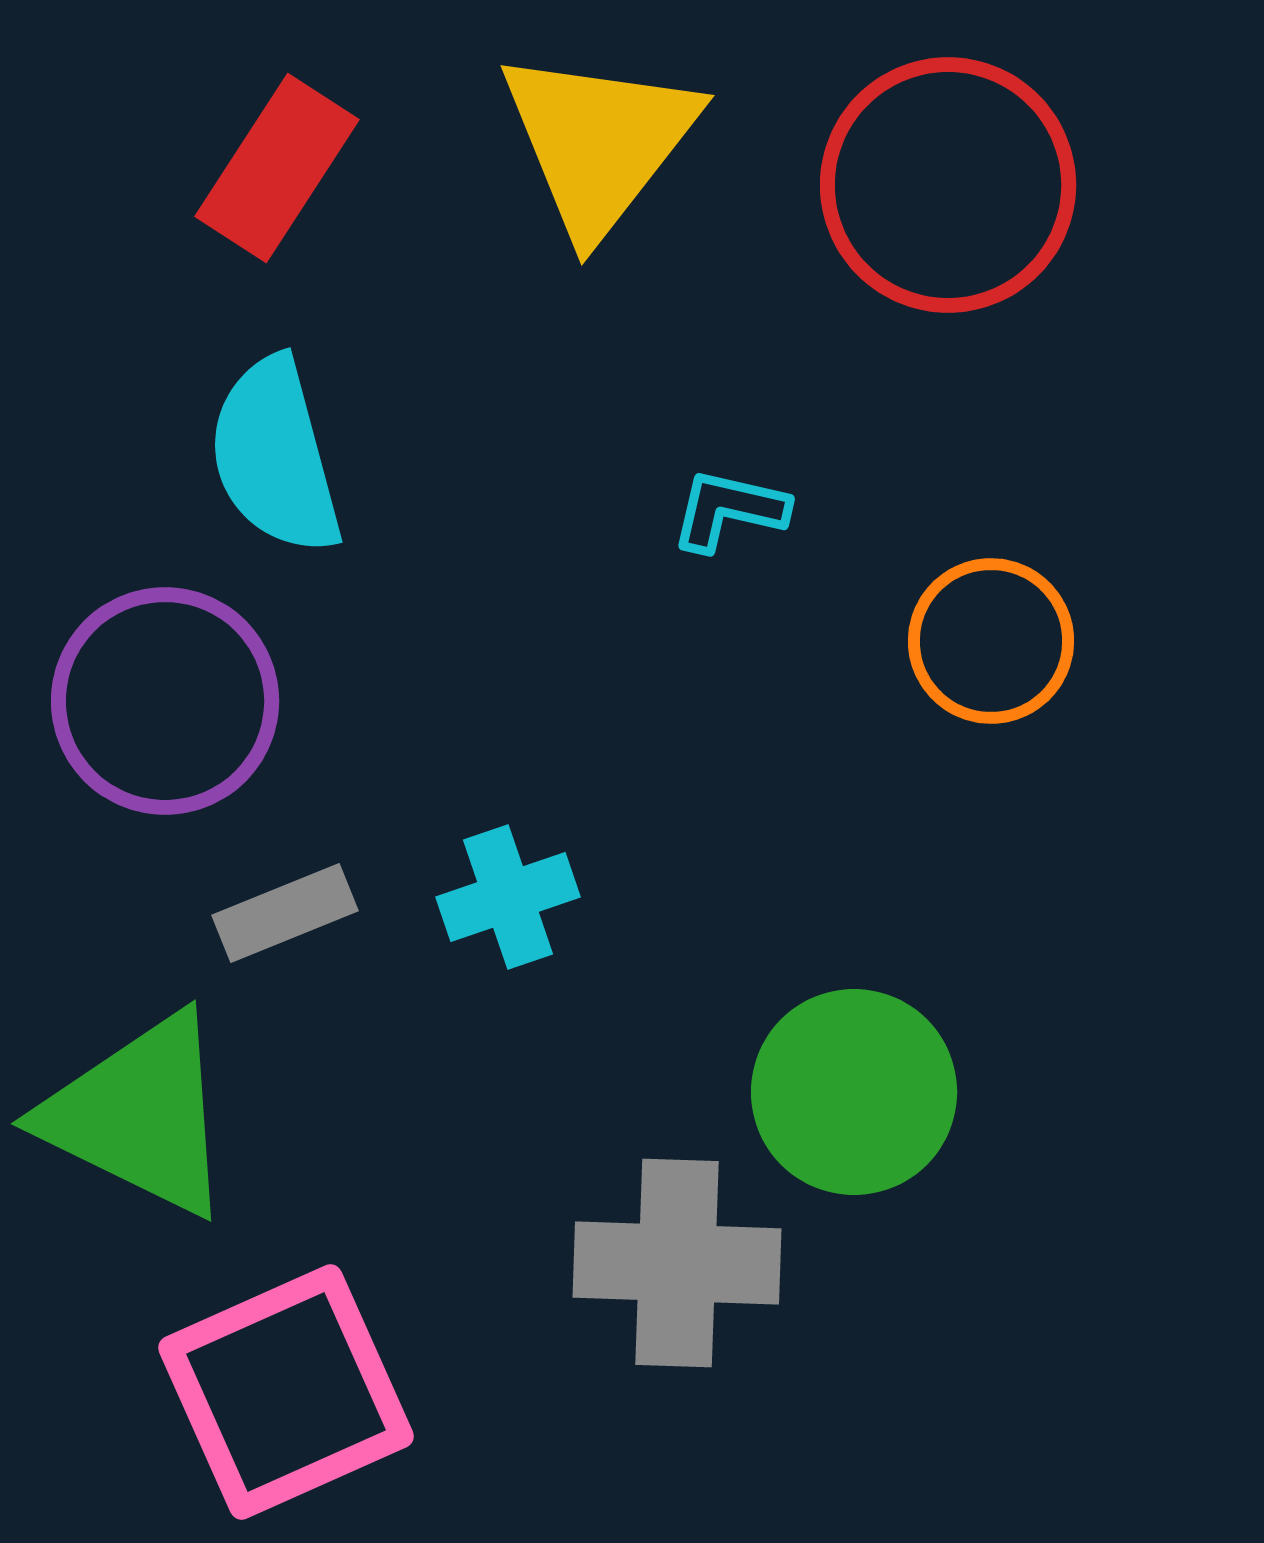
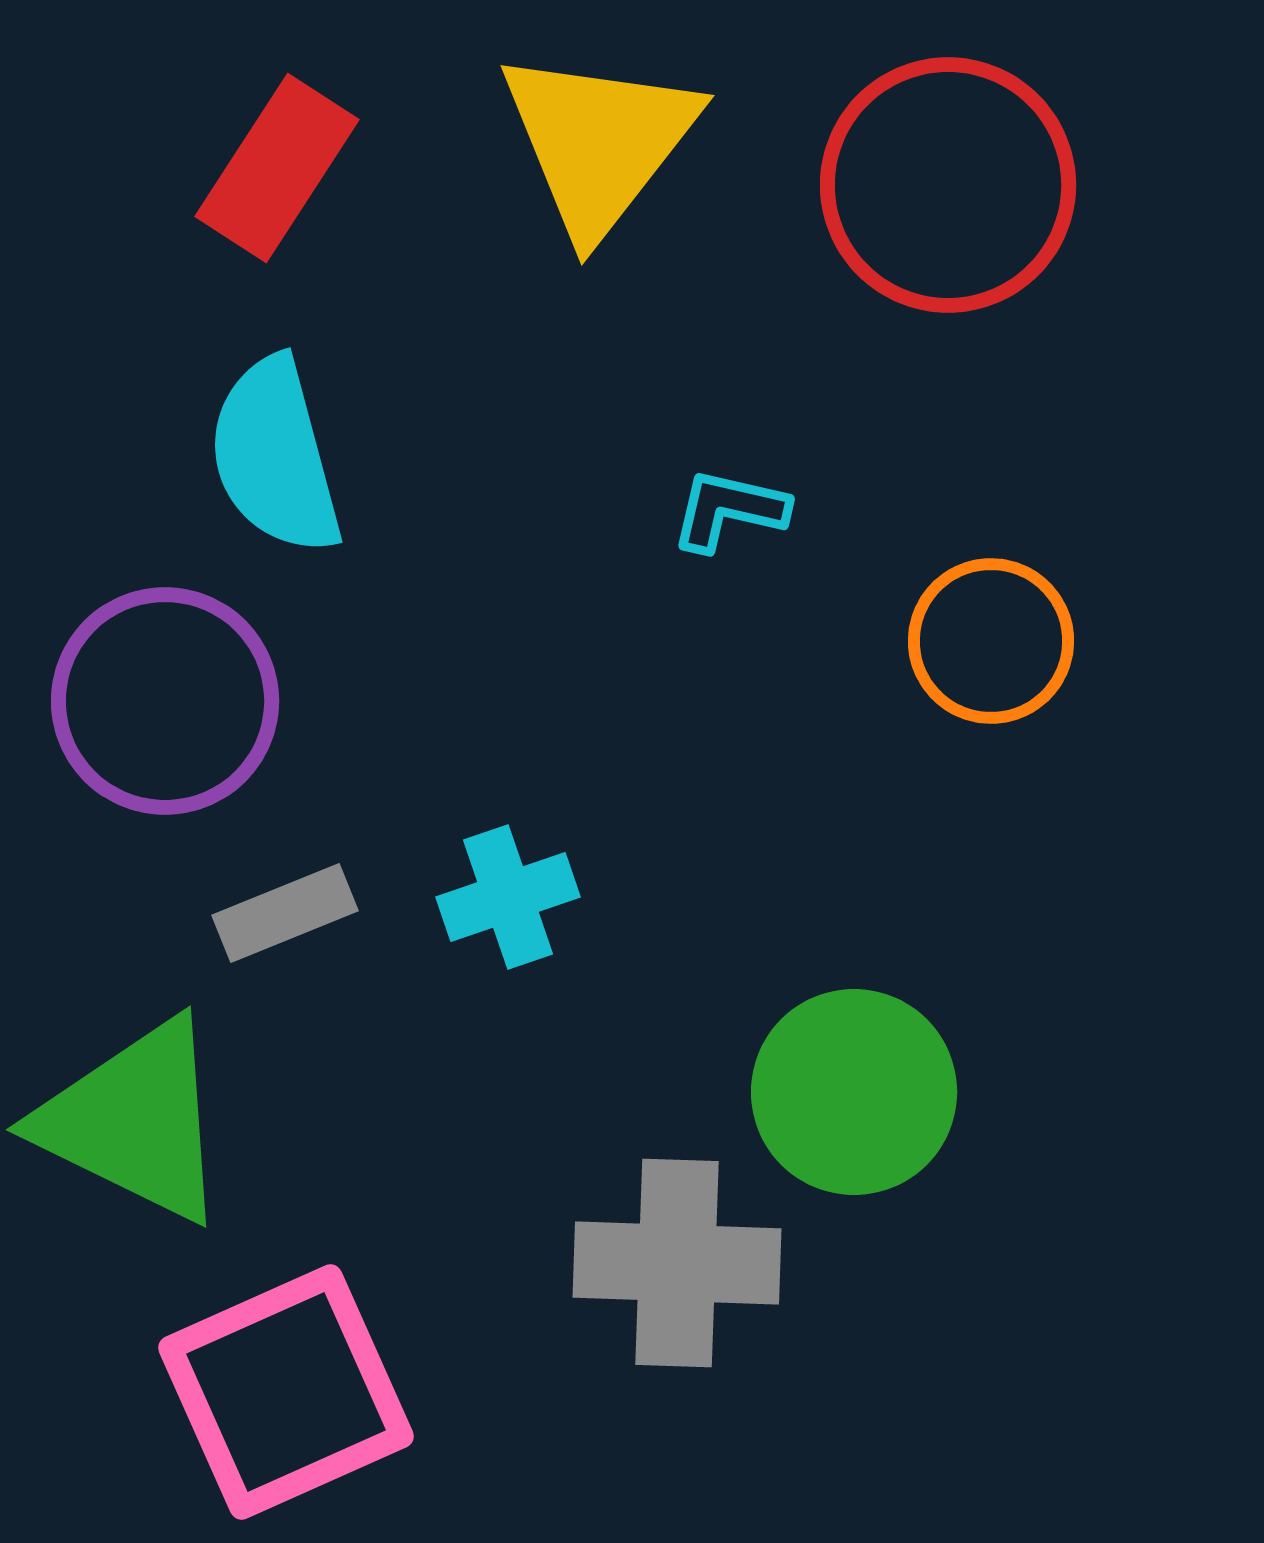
green triangle: moved 5 px left, 6 px down
